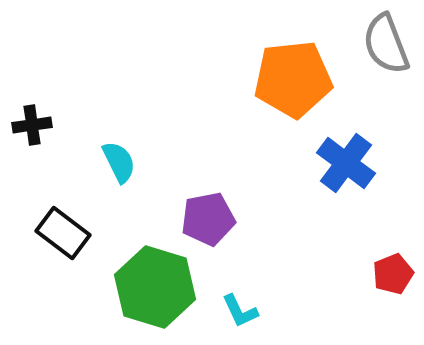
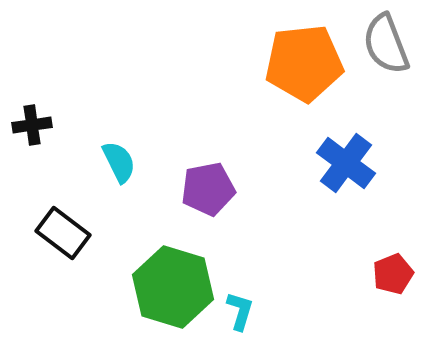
orange pentagon: moved 11 px right, 16 px up
purple pentagon: moved 30 px up
green hexagon: moved 18 px right
cyan L-shape: rotated 138 degrees counterclockwise
